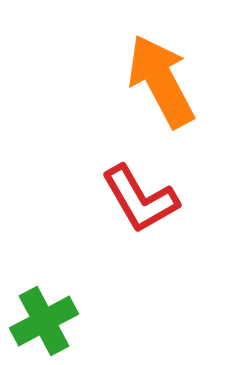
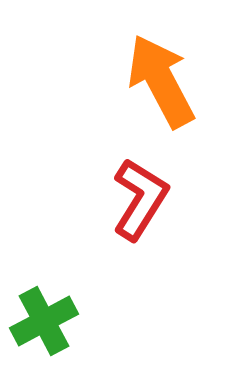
red L-shape: rotated 118 degrees counterclockwise
